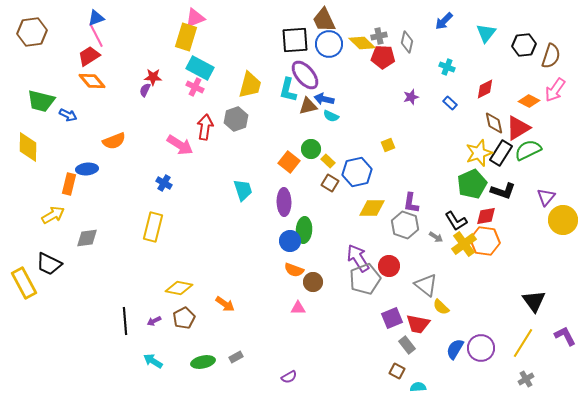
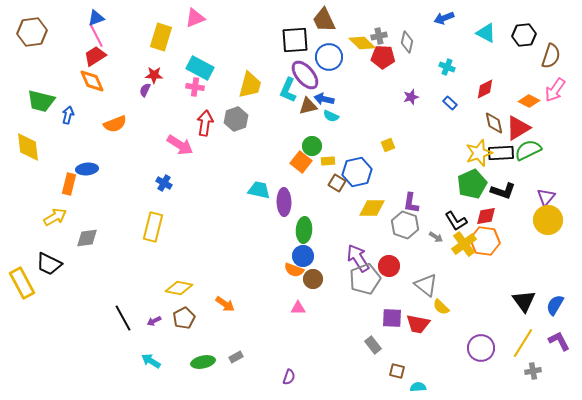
blue arrow at (444, 21): moved 3 px up; rotated 24 degrees clockwise
cyan triangle at (486, 33): rotated 40 degrees counterclockwise
yellow rectangle at (186, 37): moved 25 px left
blue circle at (329, 44): moved 13 px down
black hexagon at (524, 45): moved 10 px up
red trapezoid at (89, 56): moved 6 px right
red star at (153, 77): moved 1 px right, 2 px up
orange diamond at (92, 81): rotated 16 degrees clockwise
pink cross at (195, 87): rotated 18 degrees counterclockwise
cyan L-shape at (288, 90): rotated 10 degrees clockwise
blue arrow at (68, 115): rotated 102 degrees counterclockwise
red arrow at (205, 127): moved 4 px up
orange semicircle at (114, 141): moved 1 px right, 17 px up
yellow diamond at (28, 147): rotated 8 degrees counterclockwise
green circle at (311, 149): moved 1 px right, 3 px up
black rectangle at (501, 153): rotated 55 degrees clockwise
yellow rectangle at (328, 161): rotated 48 degrees counterclockwise
orange square at (289, 162): moved 12 px right
brown square at (330, 183): moved 7 px right
cyan trapezoid at (243, 190): moved 16 px right; rotated 60 degrees counterclockwise
yellow arrow at (53, 215): moved 2 px right, 2 px down
yellow circle at (563, 220): moved 15 px left
blue circle at (290, 241): moved 13 px right, 15 px down
brown circle at (313, 282): moved 3 px up
yellow rectangle at (24, 283): moved 2 px left
black triangle at (534, 301): moved 10 px left
purple square at (392, 318): rotated 25 degrees clockwise
black line at (125, 321): moved 2 px left, 3 px up; rotated 24 degrees counterclockwise
purple L-shape at (565, 336): moved 6 px left, 5 px down
gray rectangle at (407, 345): moved 34 px left
blue semicircle at (455, 349): moved 100 px right, 44 px up
cyan arrow at (153, 361): moved 2 px left
brown square at (397, 371): rotated 14 degrees counterclockwise
purple semicircle at (289, 377): rotated 42 degrees counterclockwise
gray cross at (526, 379): moved 7 px right, 8 px up; rotated 21 degrees clockwise
